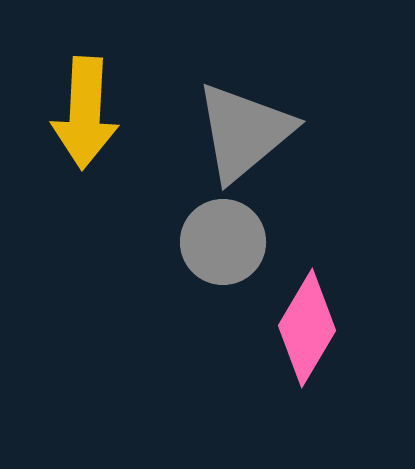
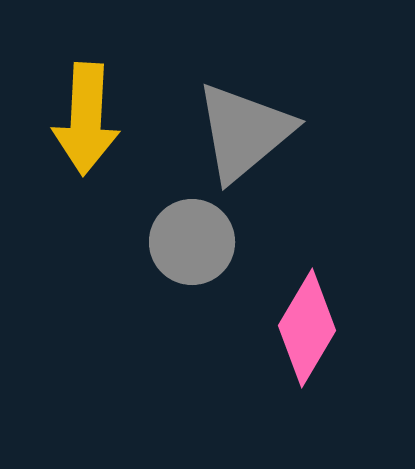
yellow arrow: moved 1 px right, 6 px down
gray circle: moved 31 px left
